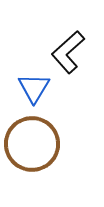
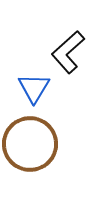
brown circle: moved 2 px left
